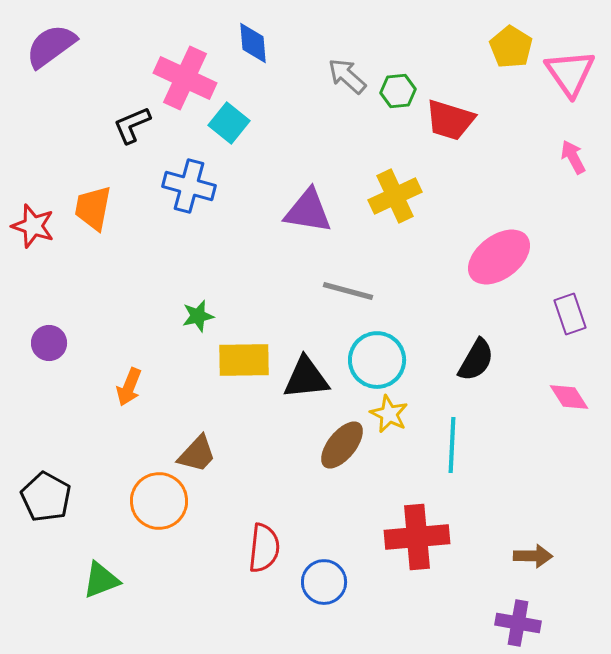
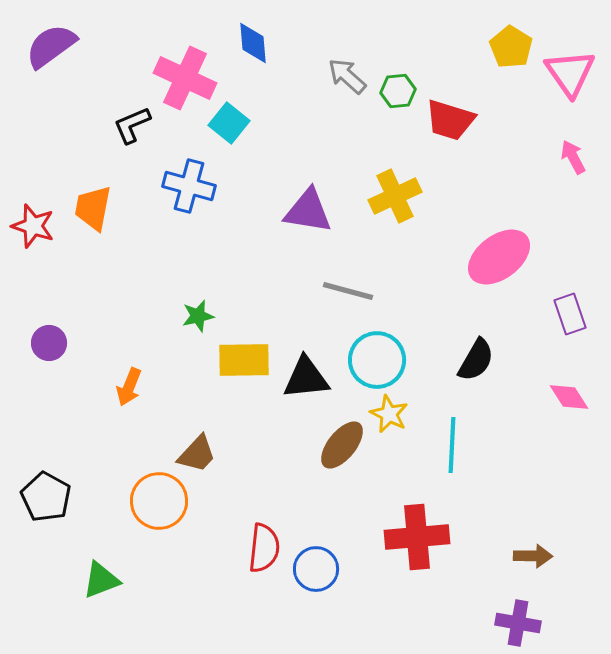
blue circle: moved 8 px left, 13 px up
